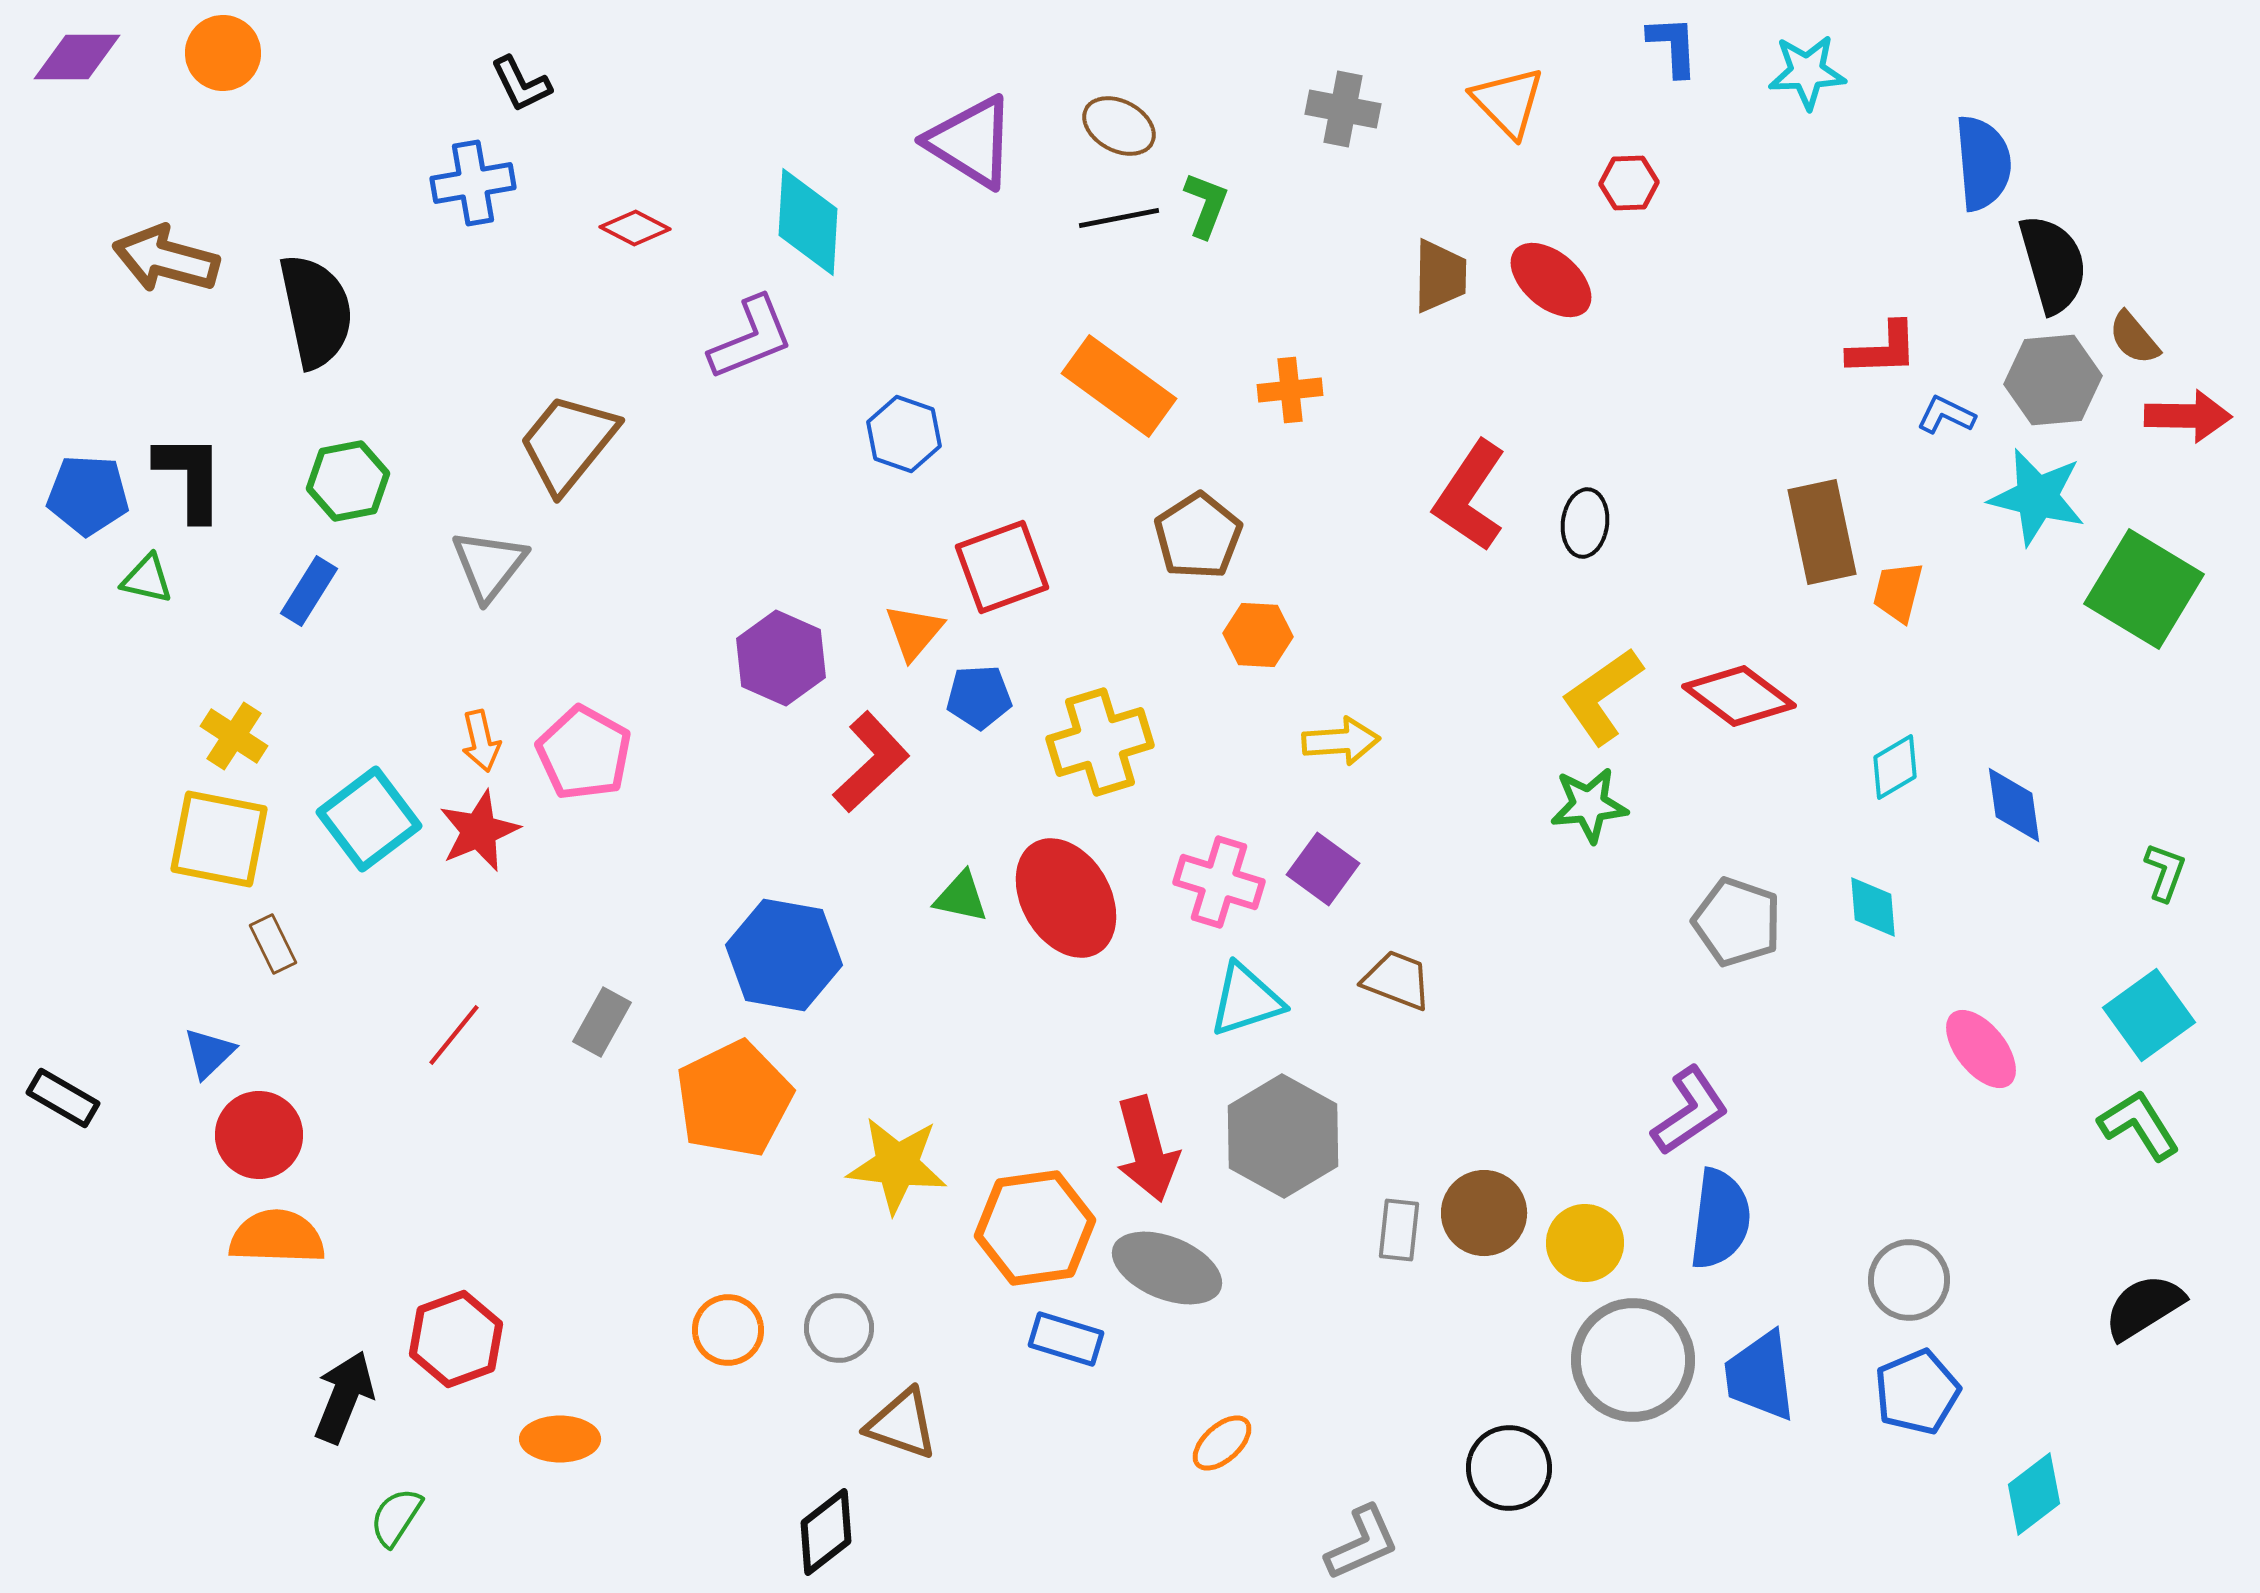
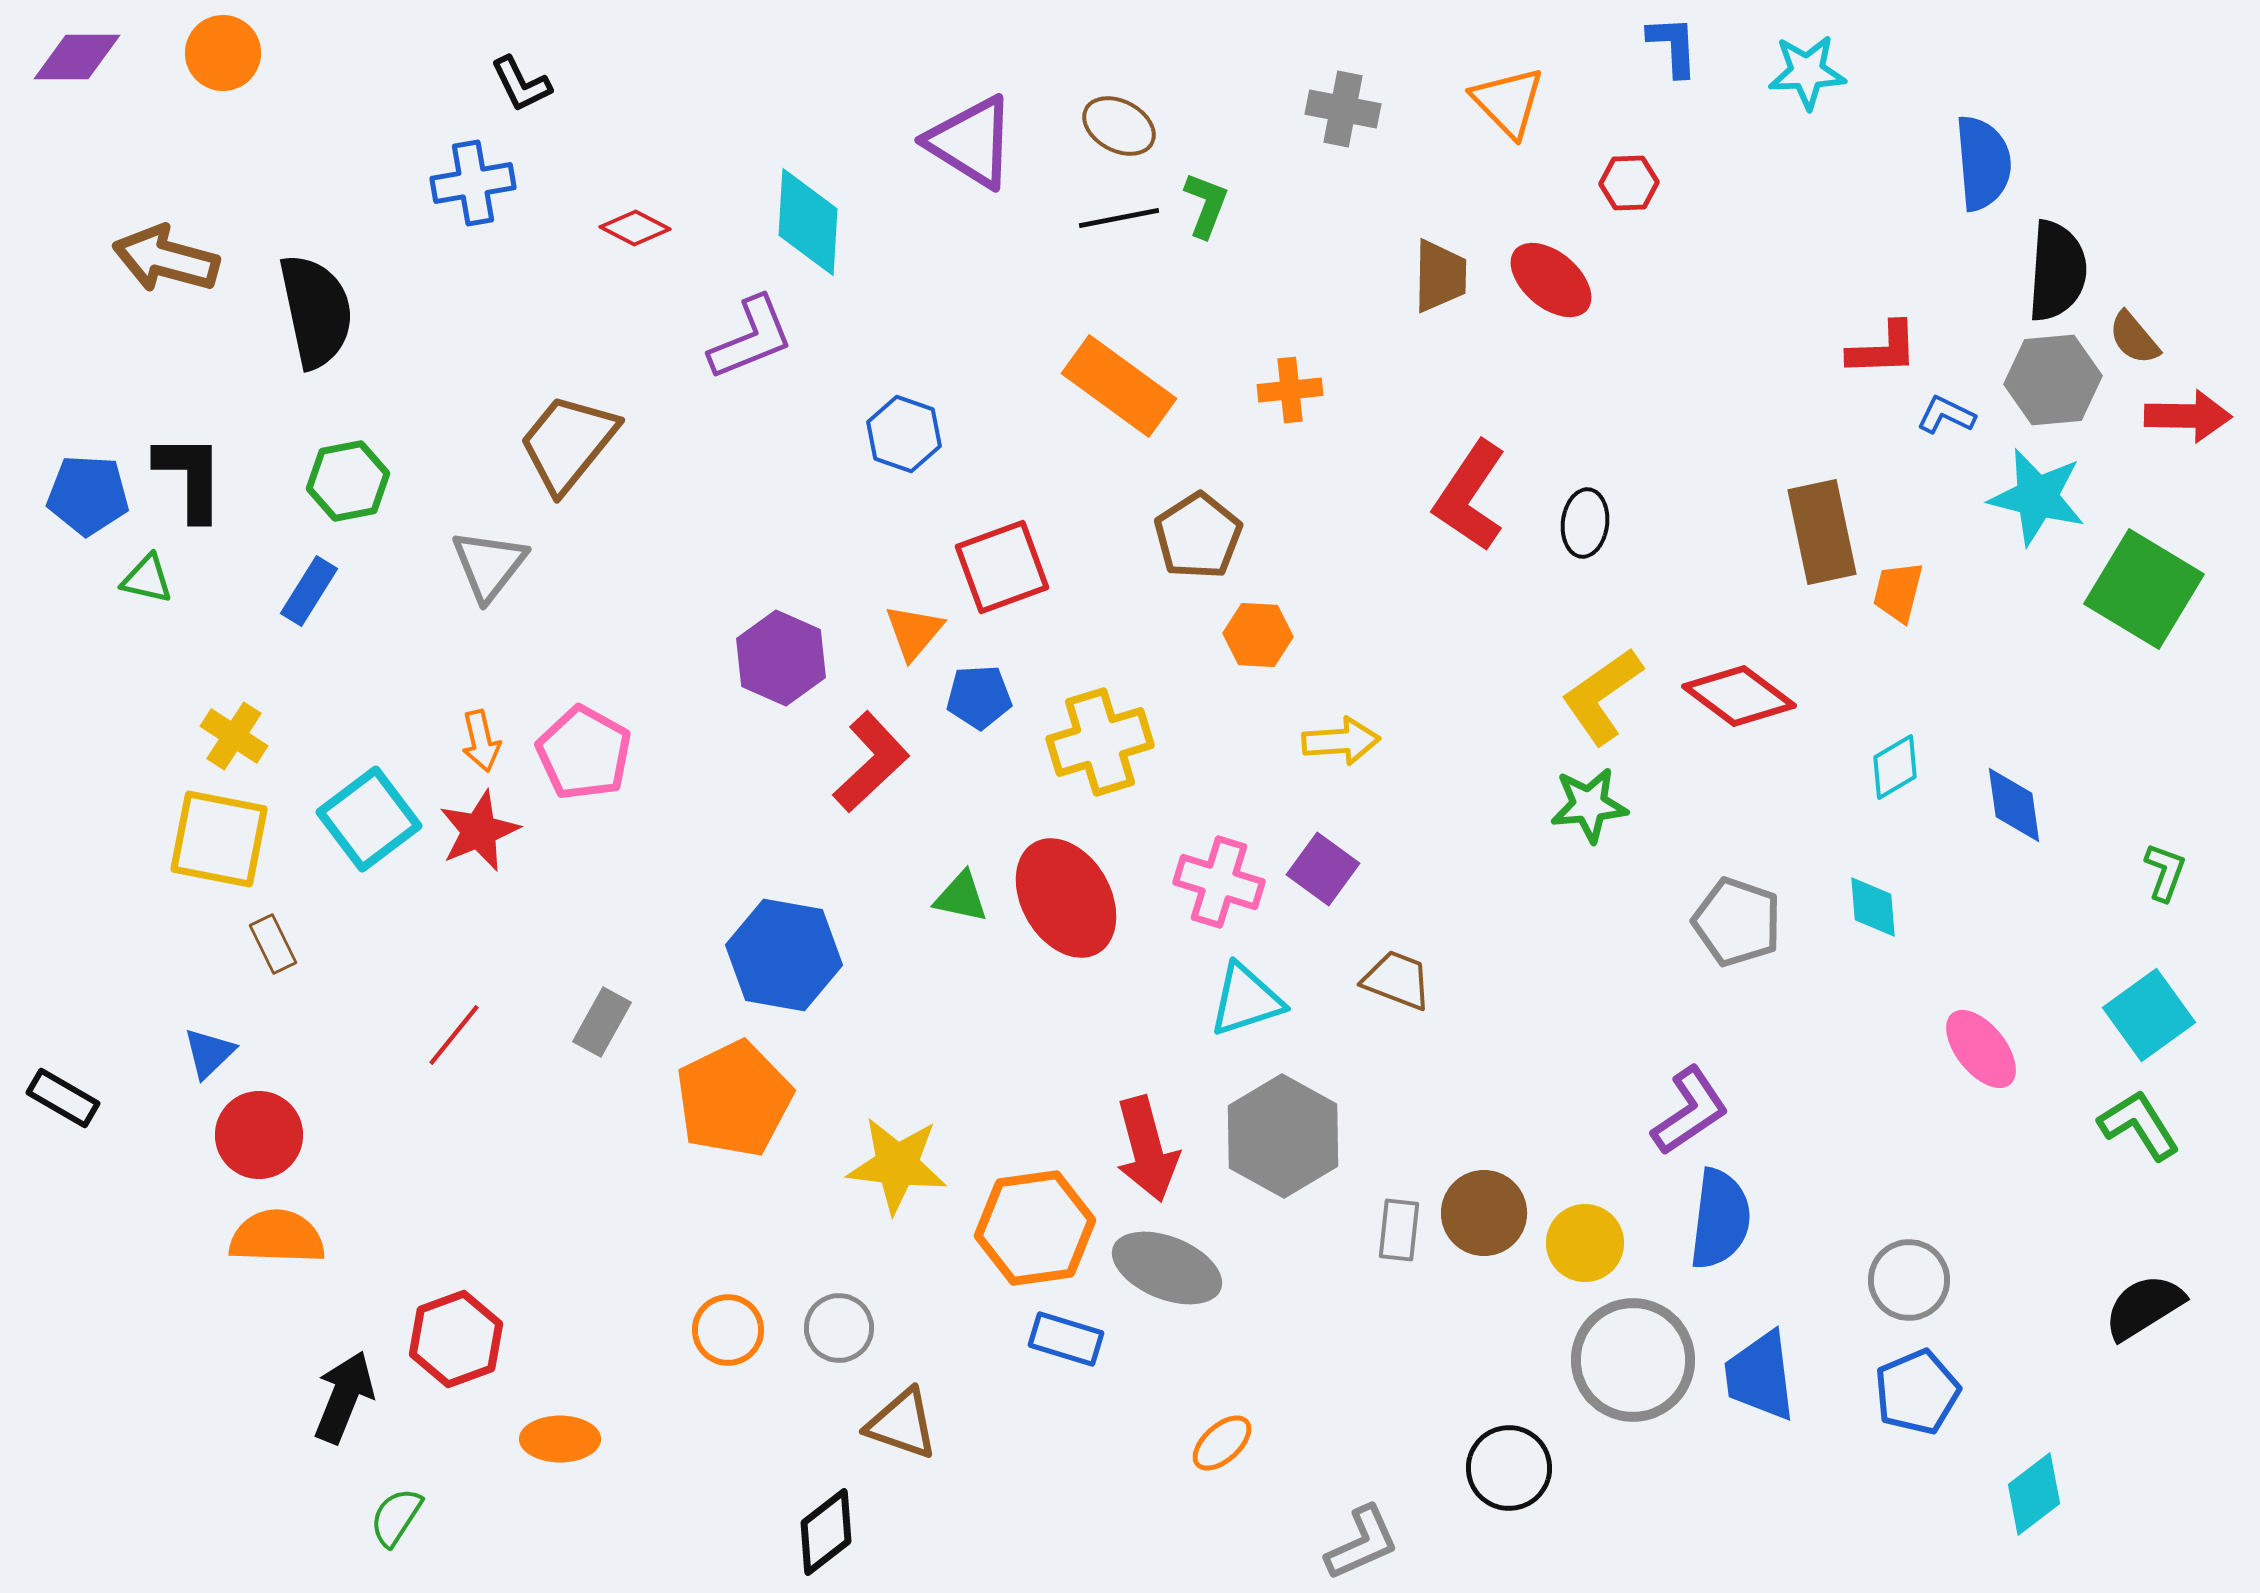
black semicircle at (2053, 264): moved 4 px right, 7 px down; rotated 20 degrees clockwise
